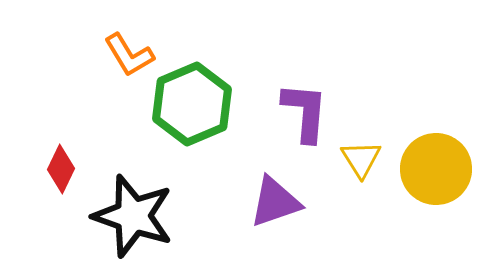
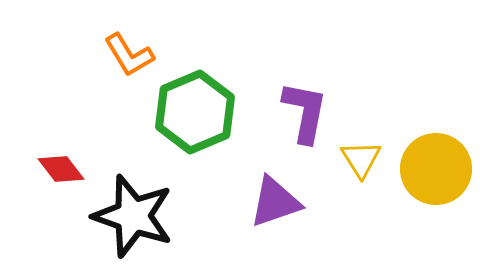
green hexagon: moved 3 px right, 8 px down
purple L-shape: rotated 6 degrees clockwise
red diamond: rotated 63 degrees counterclockwise
